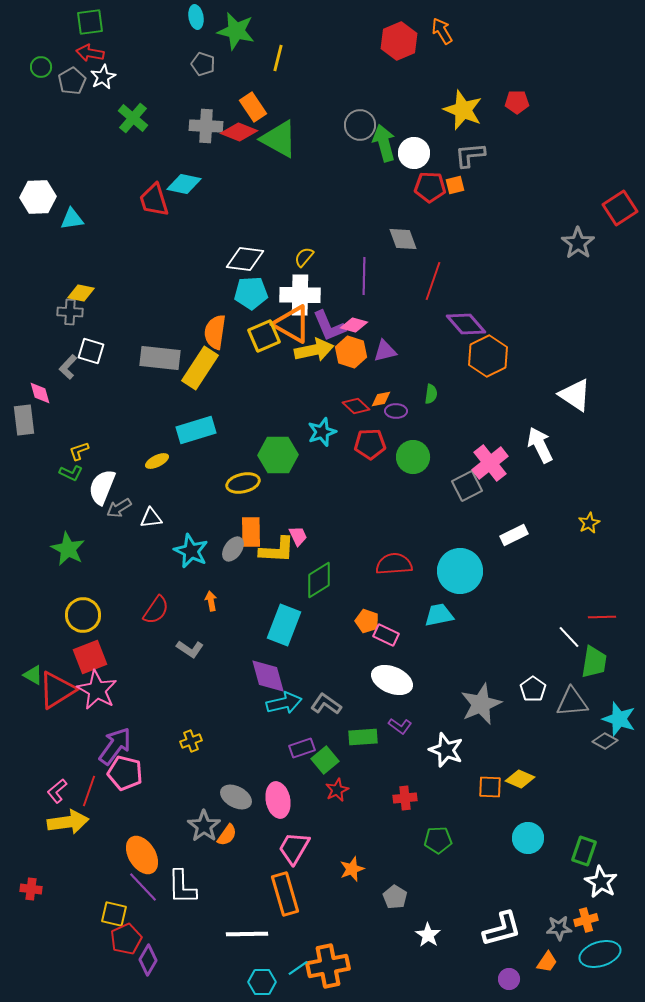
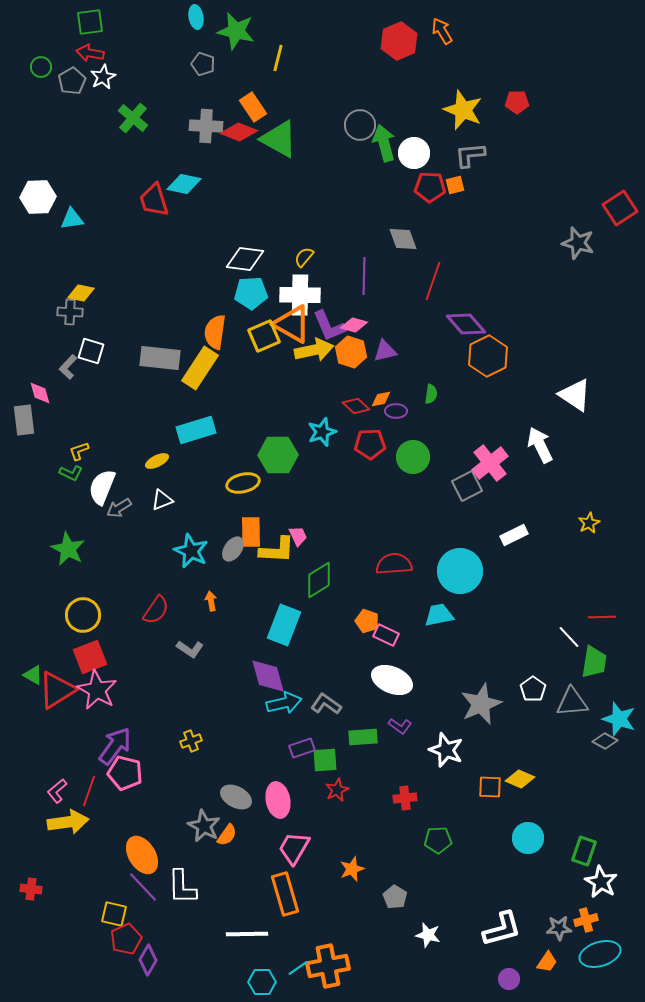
gray star at (578, 243): rotated 20 degrees counterclockwise
white triangle at (151, 518): moved 11 px right, 18 px up; rotated 15 degrees counterclockwise
green square at (325, 760): rotated 36 degrees clockwise
gray star at (204, 826): rotated 8 degrees counterclockwise
white star at (428, 935): rotated 20 degrees counterclockwise
